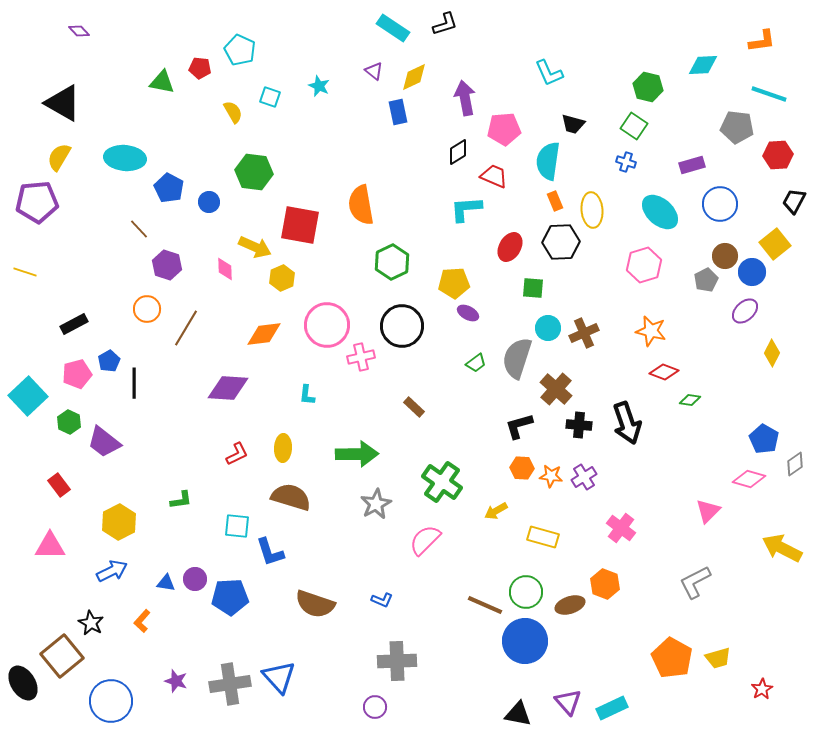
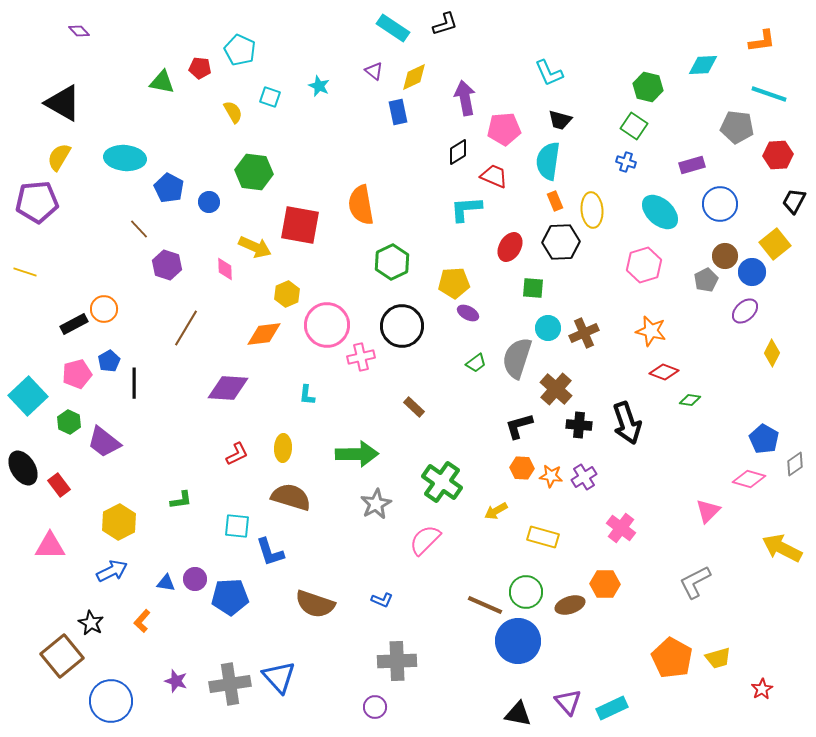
black trapezoid at (573, 124): moved 13 px left, 4 px up
yellow hexagon at (282, 278): moved 5 px right, 16 px down
orange circle at (147, 309): moved 43 px left
orange hexagon at (605, 584): rotated 20 degrees counterclockwise
blue circle at (525, 641): moved 7 px left
black ellipse at (23, 683): moved 215 px up
